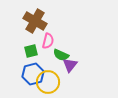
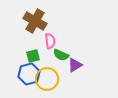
pink semicircle: moved 2 px right; rotated 21 degrees counterclockwise
green square: moved 2 px right, 5 px down
purple triangle: moved 5 px right; rotated 21 degrees clockwise
blue hexagon: moved 4 px left
yellow circle: moved 1 px left, 3 px up
